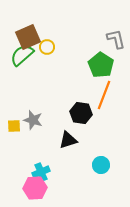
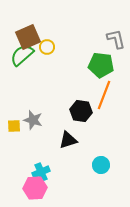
green pentagon: rotated 25 degrees counterclockwise
black hexagon: moved 2 px up
